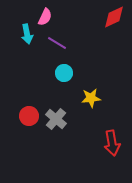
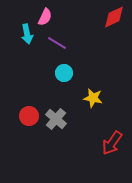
yellow star: moved 2 px right; rotated 18 degrees clockwise
red arrow: rotated 45 degrees clockwise
